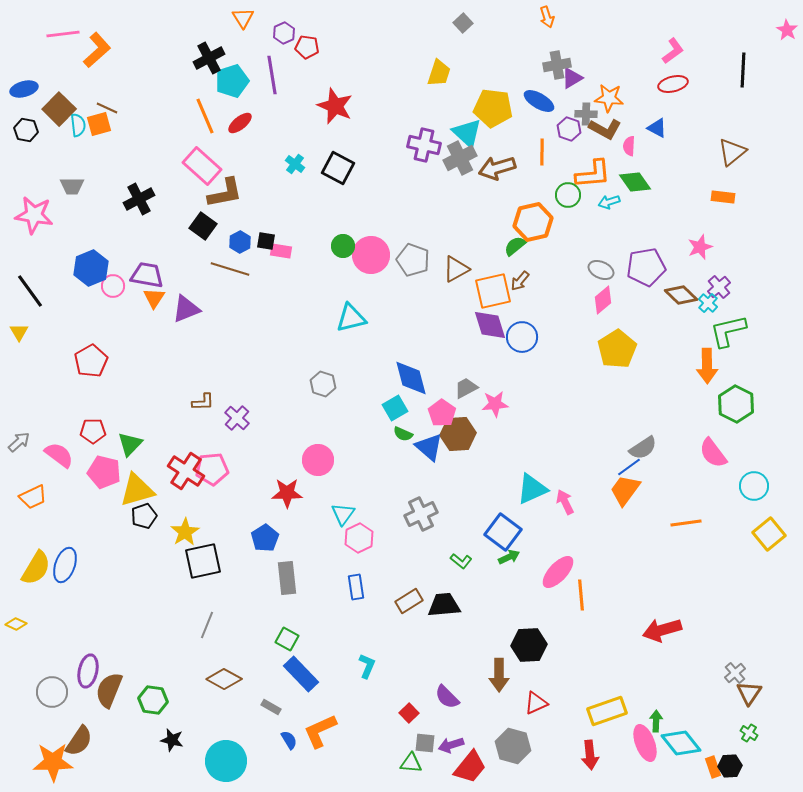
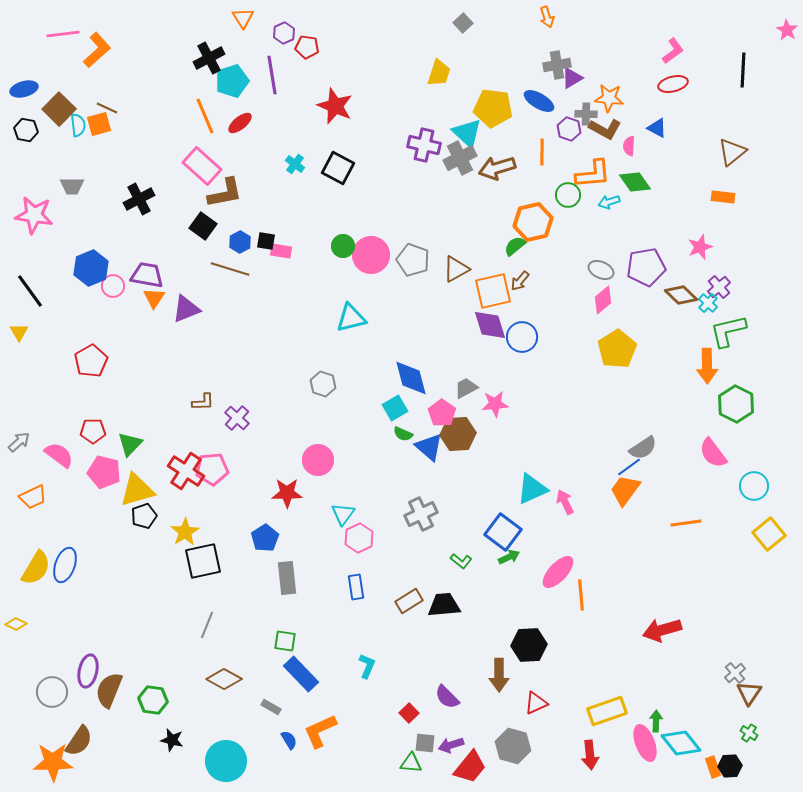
green square at (287, 639): moved 2 px left, 2 px down; rotated 20 degrees counterclockwise
